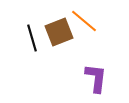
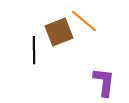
black line: moved 2 px right, 12 px down; rotated 16 degrees clockwise
purple L-shape: moved 8 px right, 4 px down
